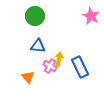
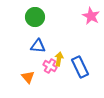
green circle: moved 1 px down
